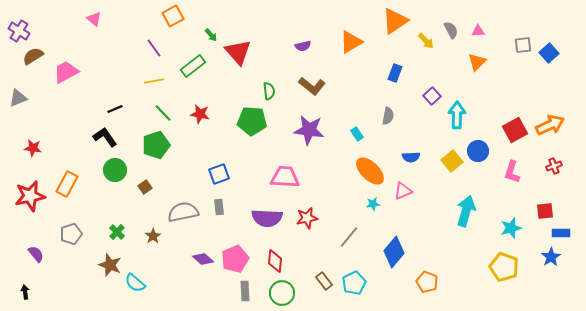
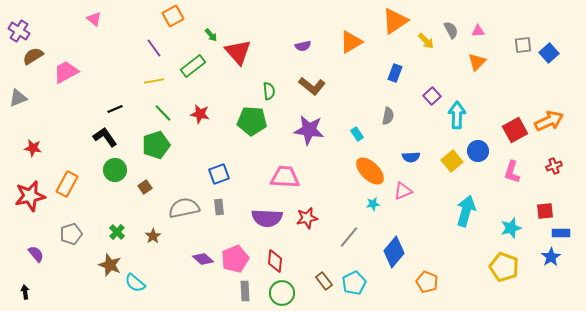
orange arrow at (550, 125): moved 1 px left, 4 px up
gray semicircle at (183, 212): moved 1 px right, 4 px up
